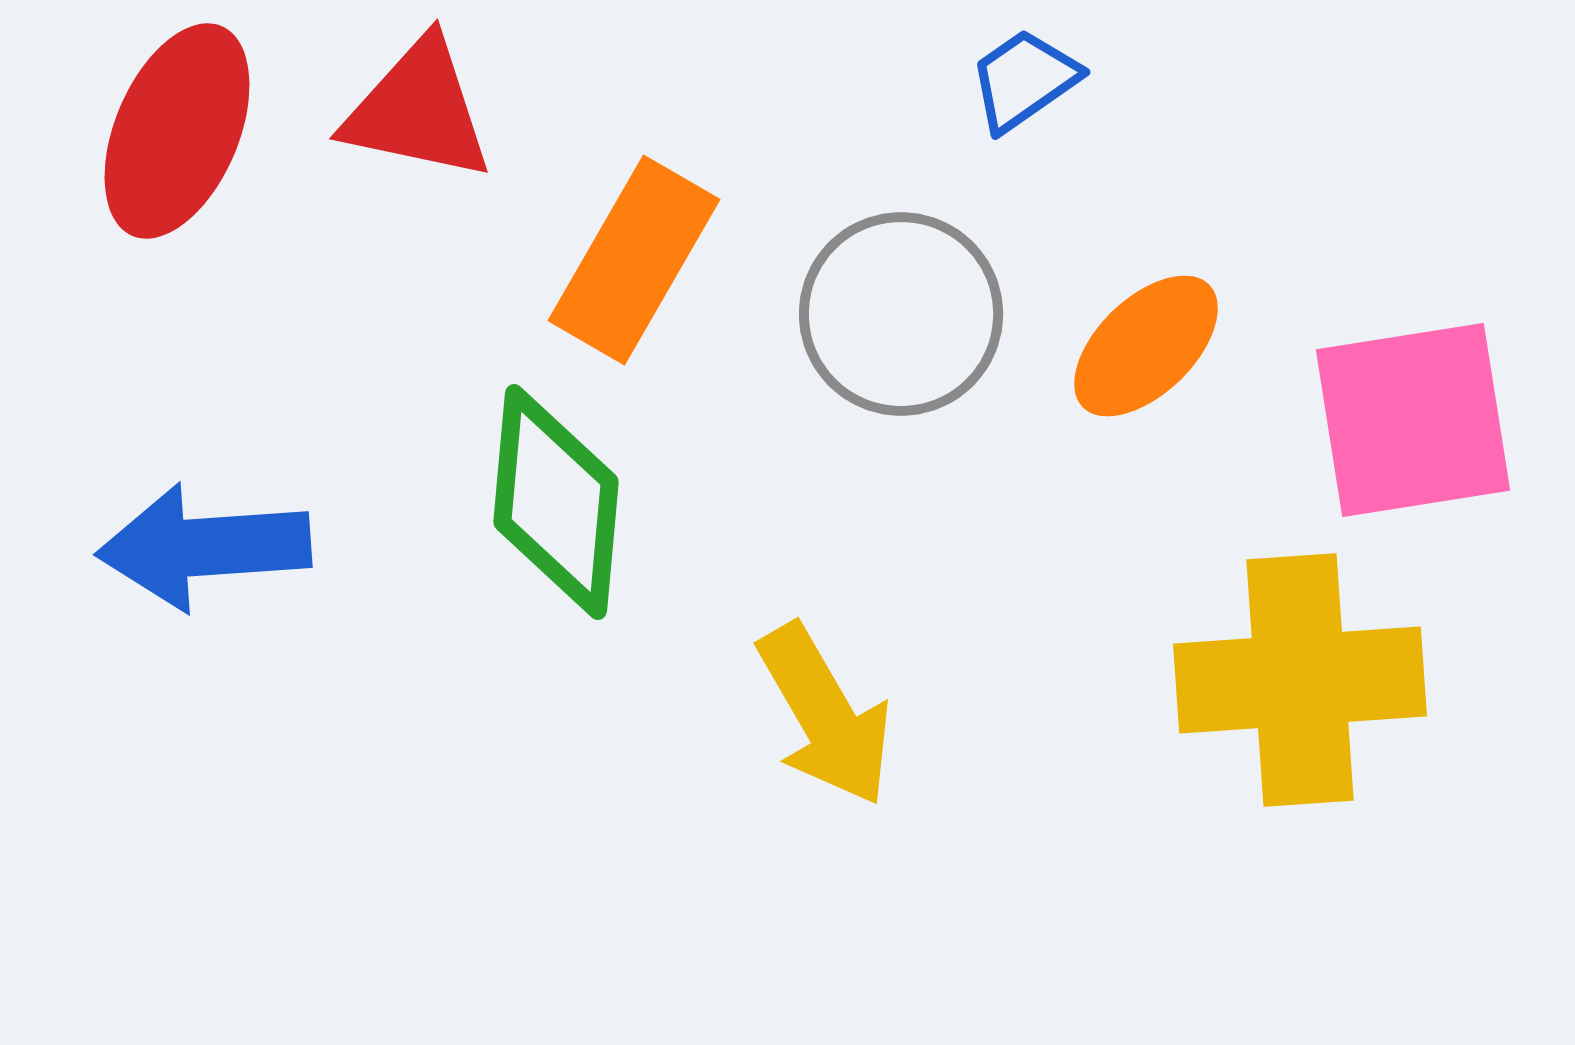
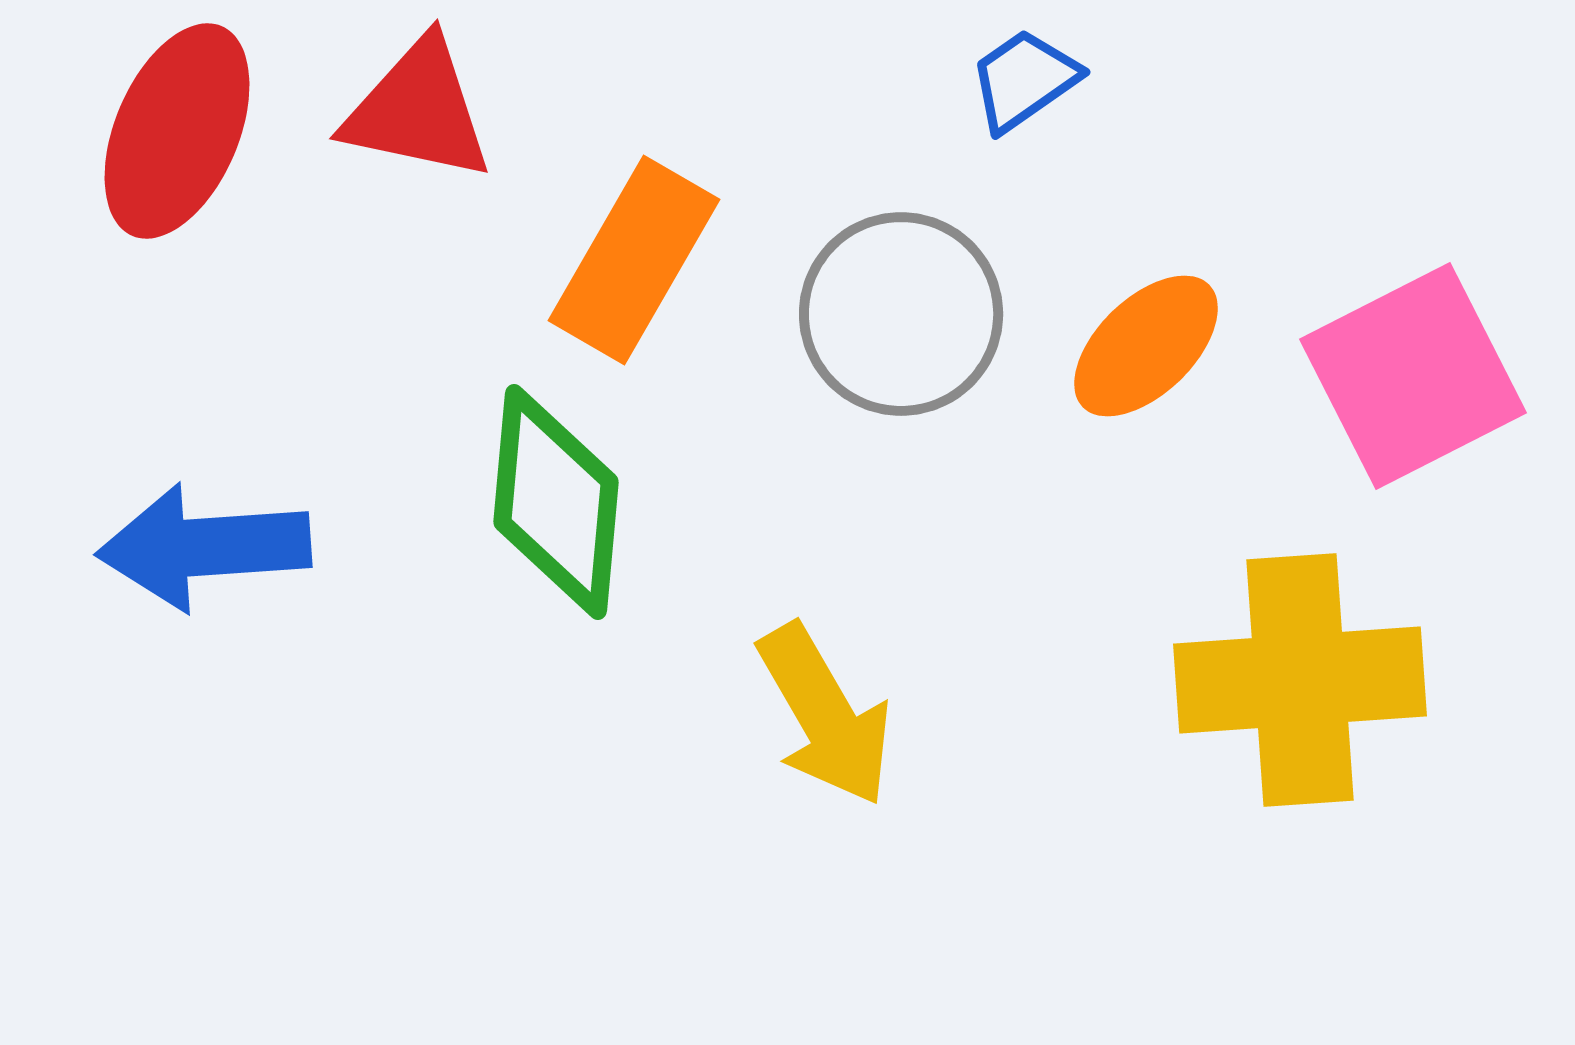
pink square: moved 44 px up; rotated 18 degrees counterclockwise
